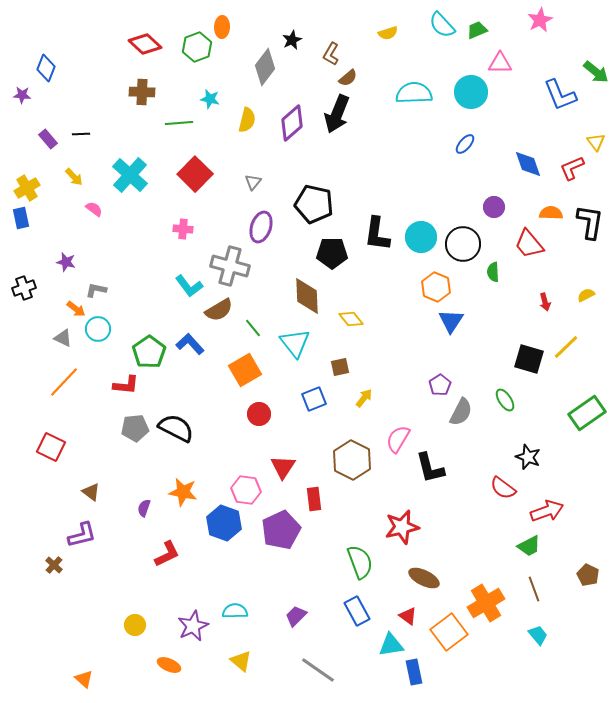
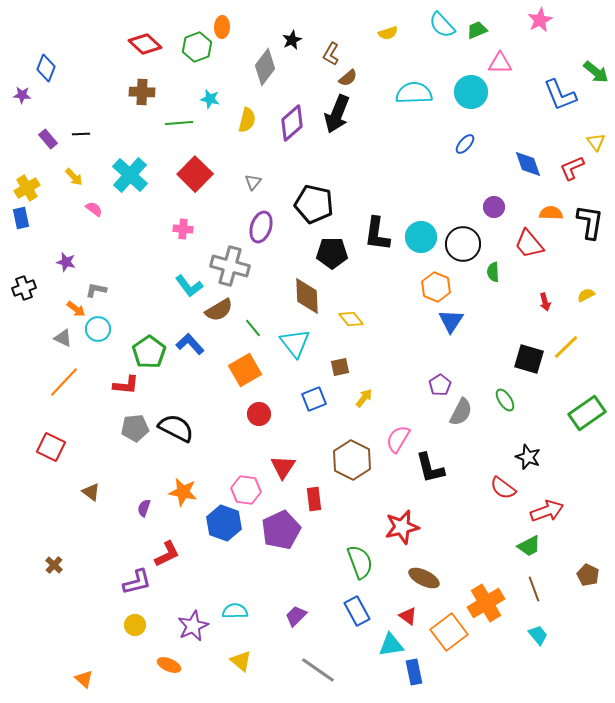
purple L-shape at (82, 535): moved 55 px right, 47 px down
